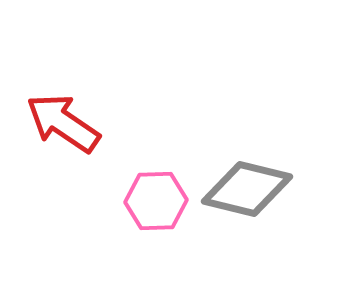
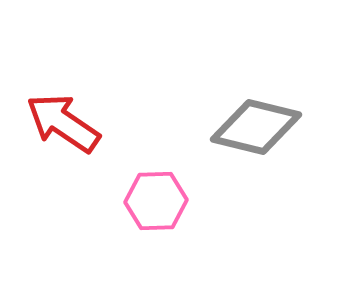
gray diamond: moved 9 px right, 62 px up
